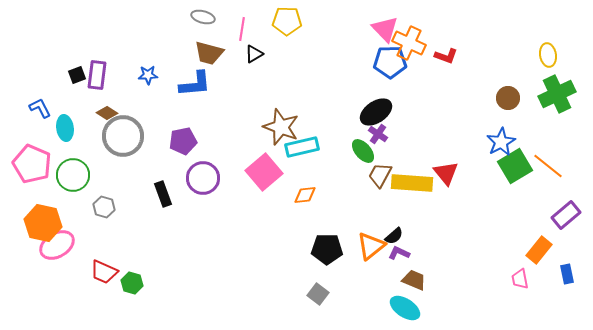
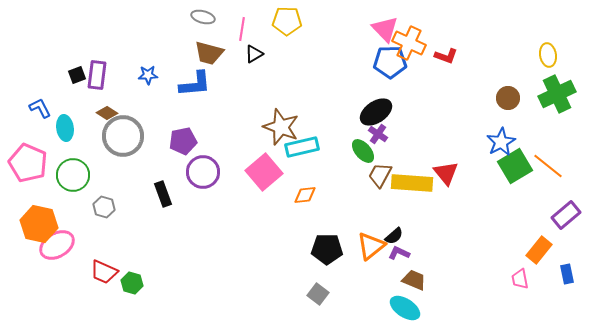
pink pentagon at (32, 164): moved 4 px left, 1 px up
purple circle at (203, 178): moved 6 px up
orange hexagon at (43, 223): moved 4 px left, 1 px down
